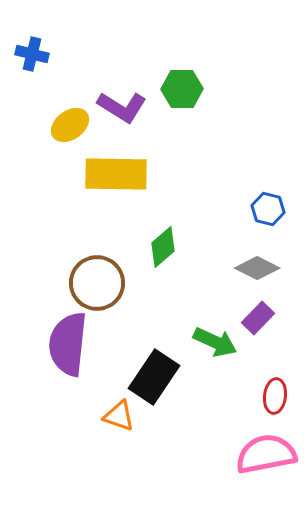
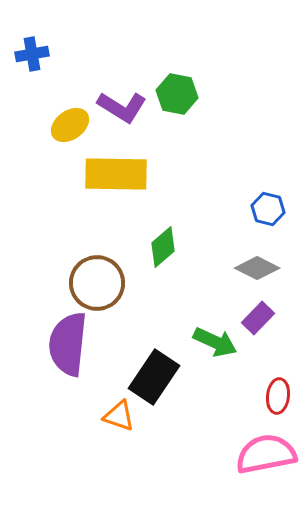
blue cross: rotated 24 degrees counterclockwise
green hexagon: moved 5 px left, 5 px down; rotated 12 degrees clockwise
red ellipse: moved 3 px right
